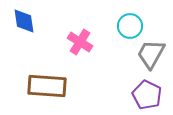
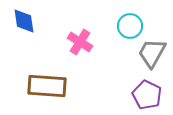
gray trapezoid: moved 1 px right, 1 px up
